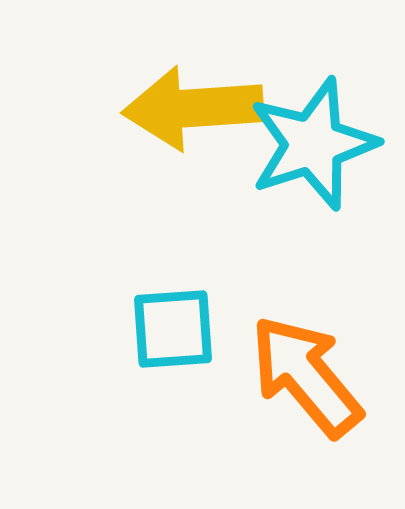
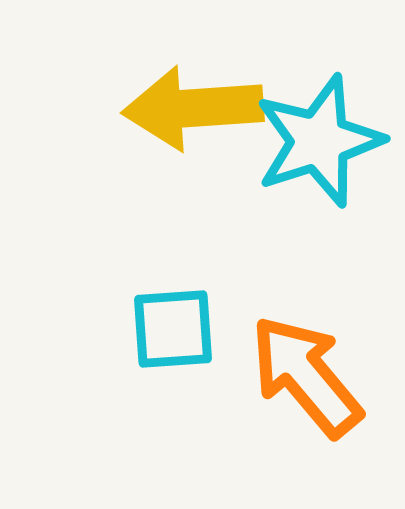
cyan star: moved 6 px right, 3 px up
